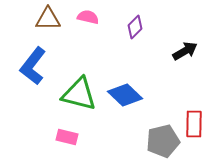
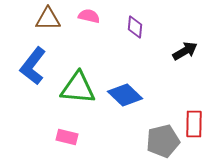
pink semicircle: moved 1 px right, 1 px up
purple diamond: rotated 40 degrees counterclockwise
green triangle: moved 1 px left, 6 px up; rotated 9 degrees counterclockwise
